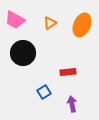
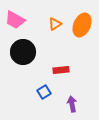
orange triangle: moved 5 px right, 1 px down
black circle: moved 1 px up
red rectangle: moved 7 px left, 2 px up
